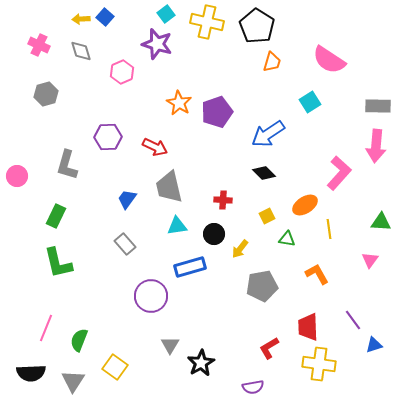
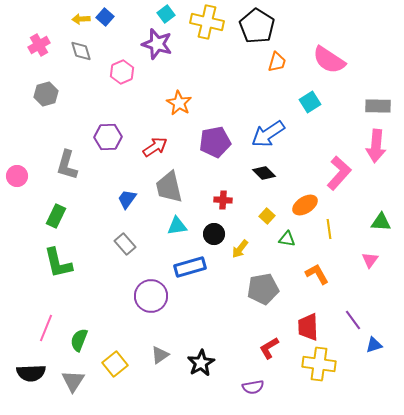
pink cross at (39, 45): rotated 35 degrees clockwise
orange trapezoid at (272, 62): moved 5 px right
purple pentagon at (217, 112): moved 2 px left, 30 px down; rotated 8 degrees clockwise
red arrow at (155, 147): rotated 60 degrees counterclockwise
yellow square at (267, 216): rotated 21 degrees counterclockwise
gray pentagon at (262, 286): moved 1 px right, 3 px down
gray triangle at (170, 345): moved 10 px left, 10 px down; rotated 24 degrees clockwise
yellow square at (115, 367): moved 3 px up; rotated 15 degrees clockwise
